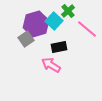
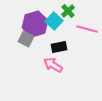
purple hexagon: moved 1 px left
pink line: rotated 25 degrees counterclockwise
gray square: rotated 28 degrees counterclockwise
pink arrow: moved 2 px right
